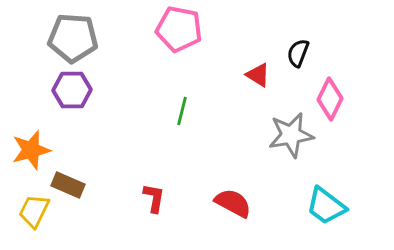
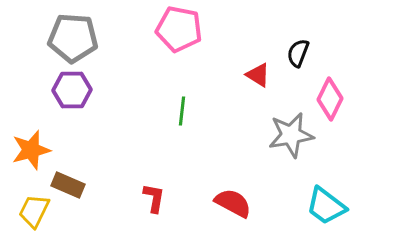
green line: rotated 8 degrees counterclockwise
